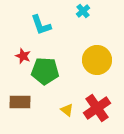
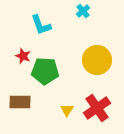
yellow triangle: rotated 24 degrees clockwise
